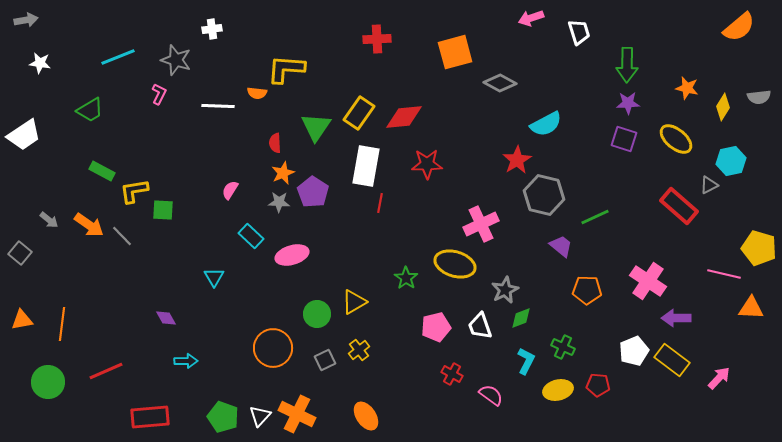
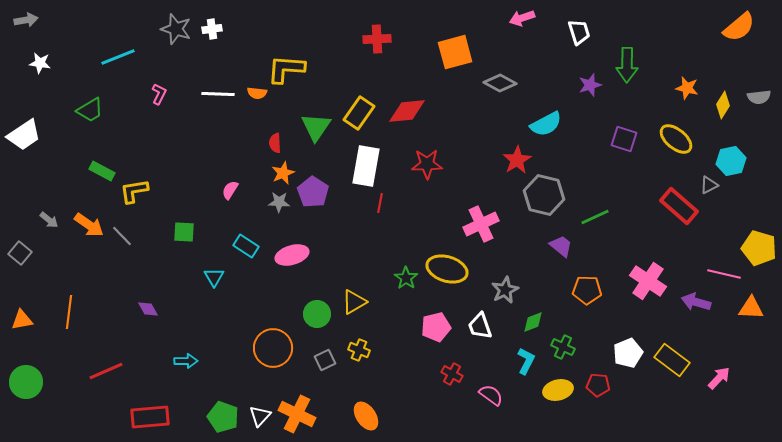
pink arrow at (531, 18): moved 9 px left
gray star at (176, 60): moved 31 px up
purple star at (628, 103): moved 38 px left, 18 px up; rotated 15 degrees counterclockwise
white line at (218, 106): moved 12 px up
yellow diamond at (723, 107): moved 2 px up
red diamond at (404, 117): moved 3 px right, 6 px up
green square at (163, 210): moved 21 px right, 22 px down
cyan rectangle at (251, 236): moved 5 px left, 10 px down; rotated 10 degrees counterclockwise
yellow ellipse at (455, 264): moved 8 px left, 5 px down
purple diamond at (166, 318): moved 18 px left, 9 px up
green diamond at (521, 318): moved 12 px right, 4 px down
purple arrow at (676, 318): moved 20 px right, 16 px up; rotated 16 degrees clockwise
orange line at (62, 324): moved 7 px right, 12 px up
yellow cross at (359, 350): rotated 30 degrees counterclockwise
white pentagon at (634, 351): moved 6 px left, 2 px down
green circle at (48, 382): moved 22 px left
